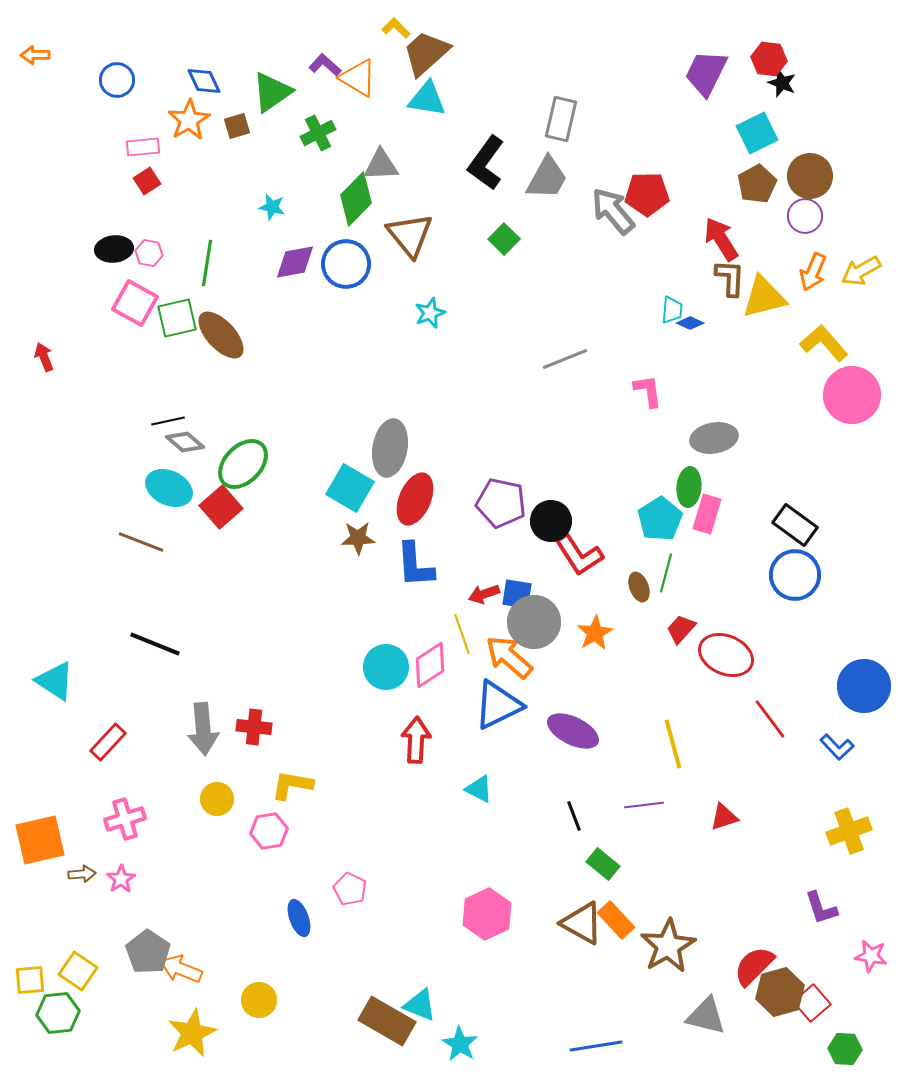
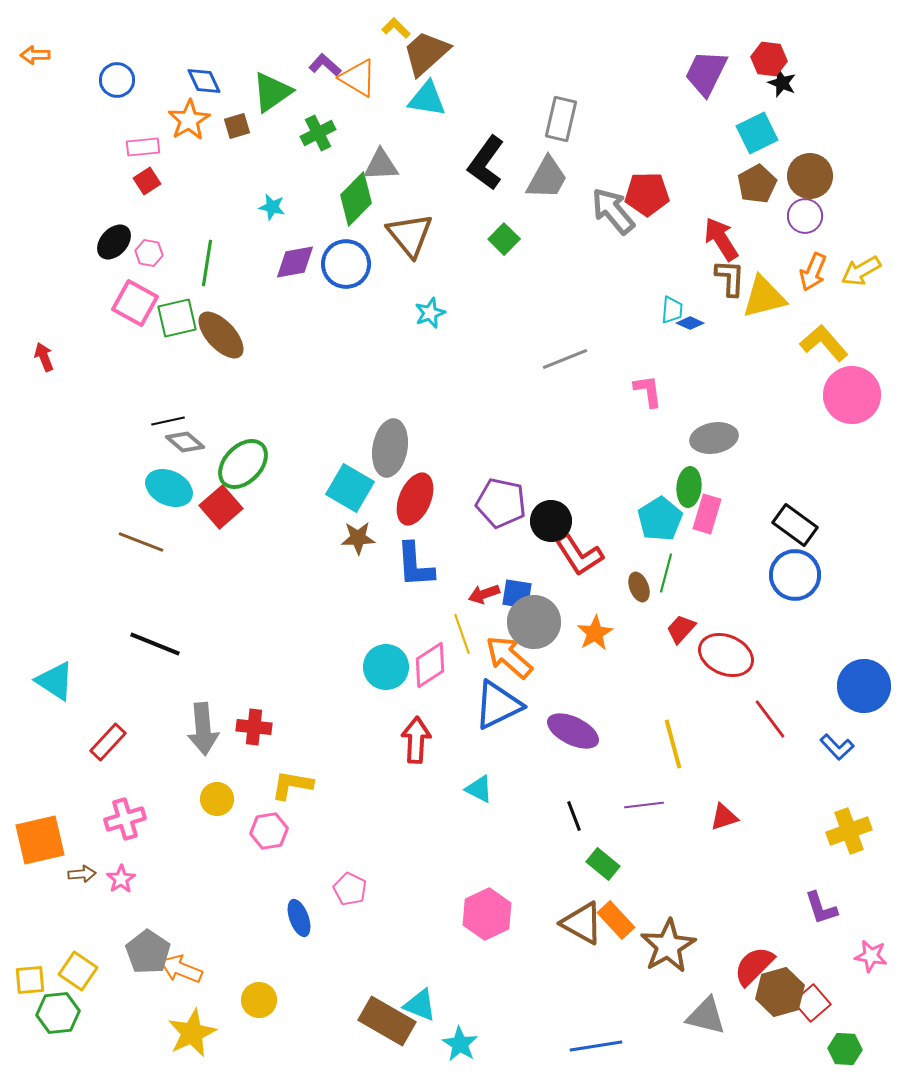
black ellipse at (114, 249): moved 7 px up; rotated 42 degrees counterclockwise
